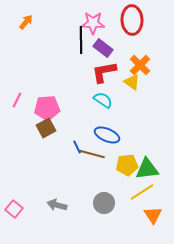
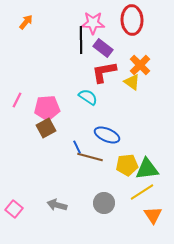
cyan semicircle: moved 15 px left, 3 px up
brown line: moved 2 px left, 3 px down
